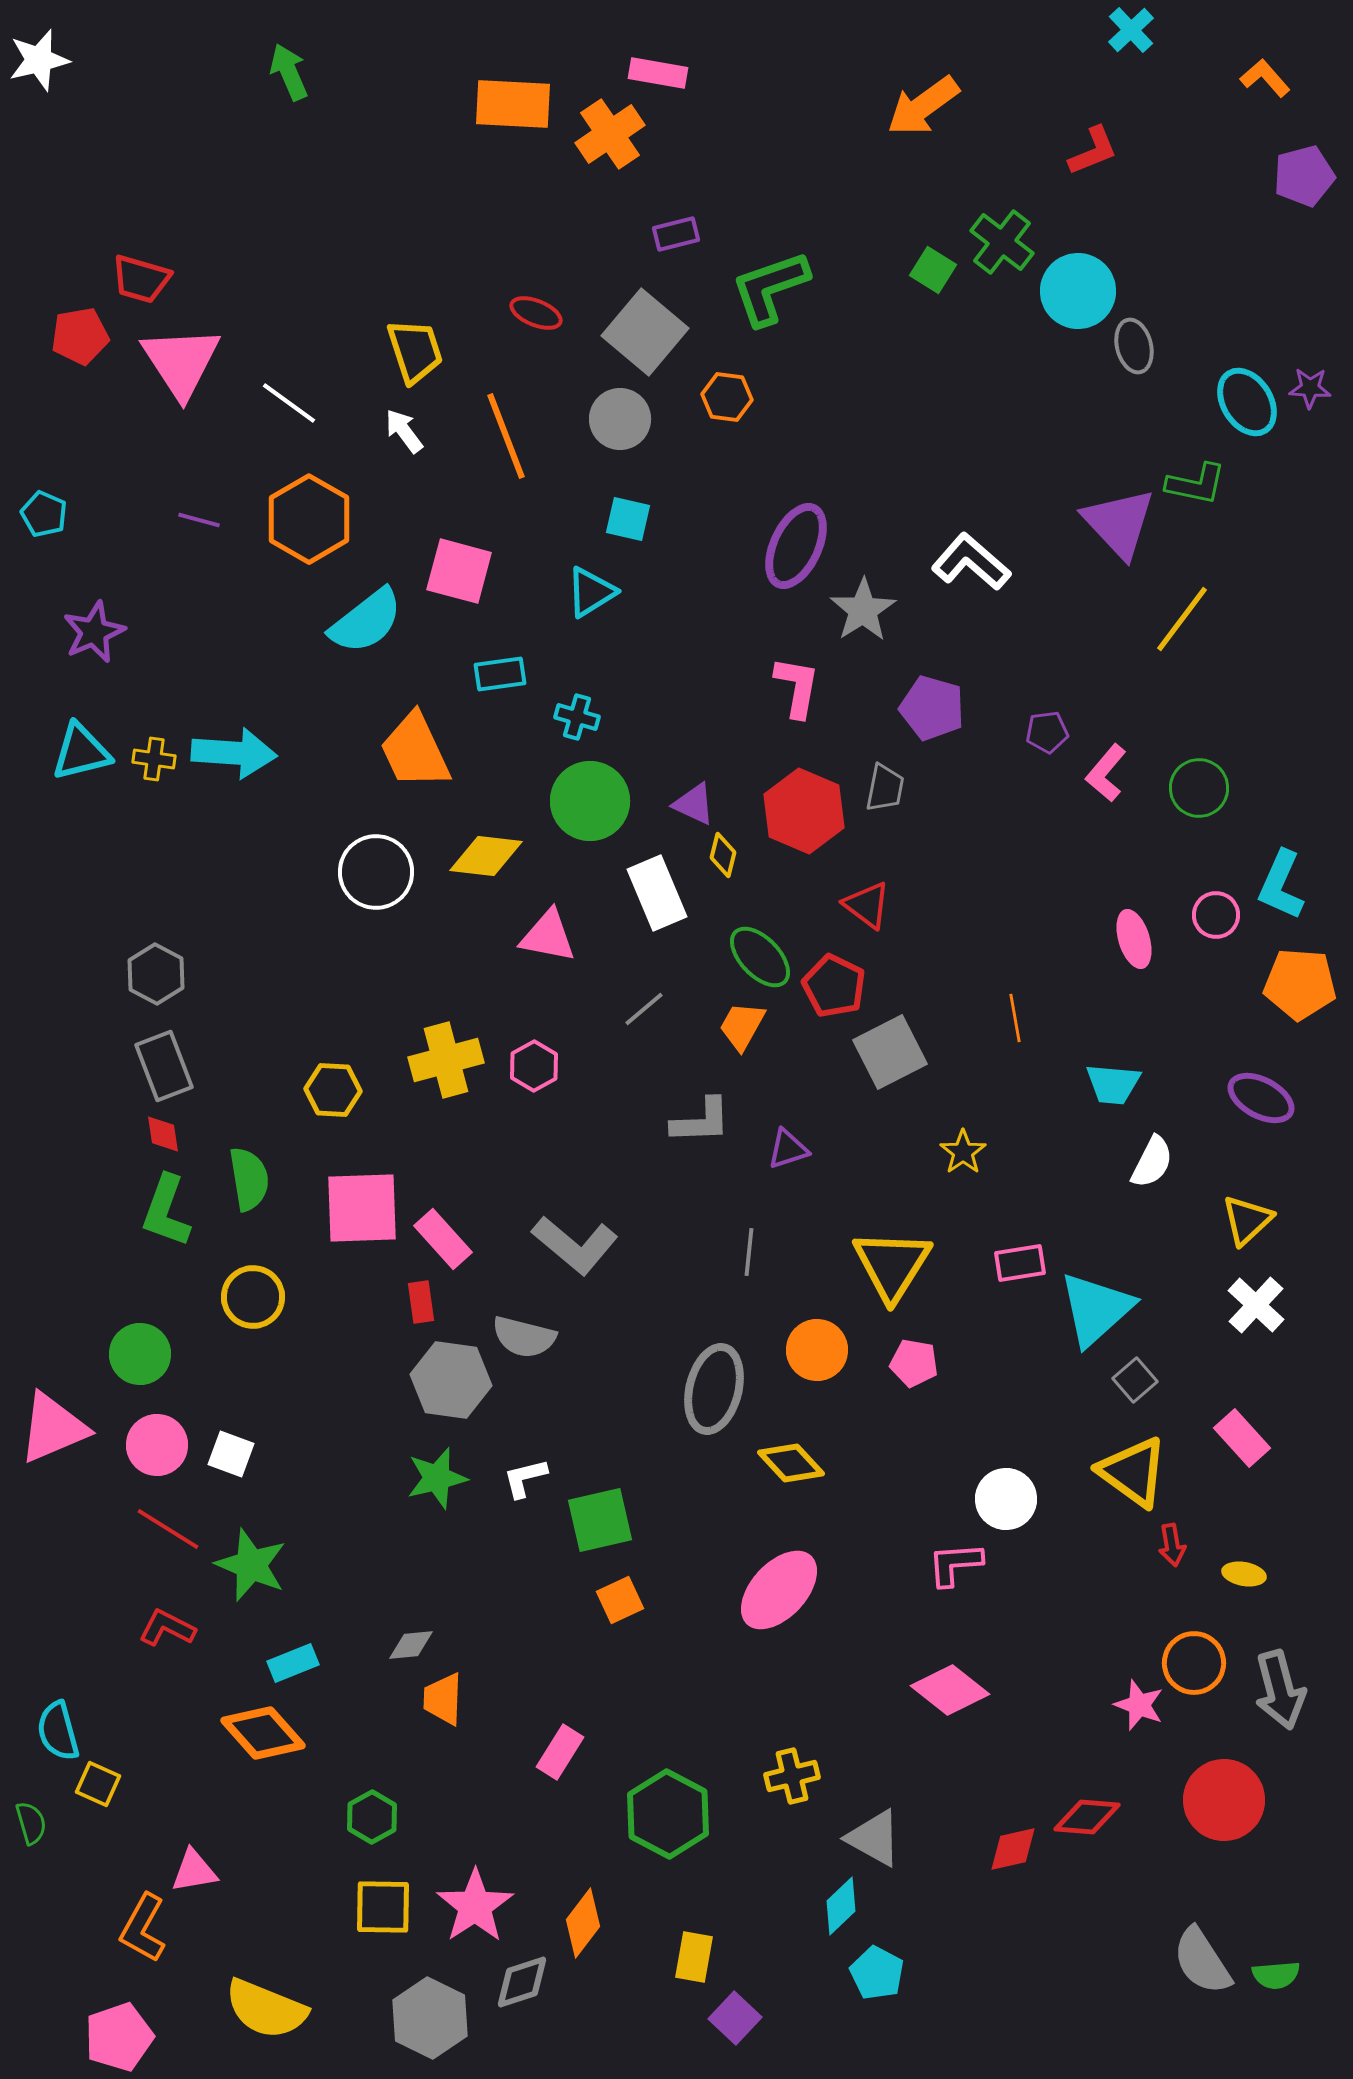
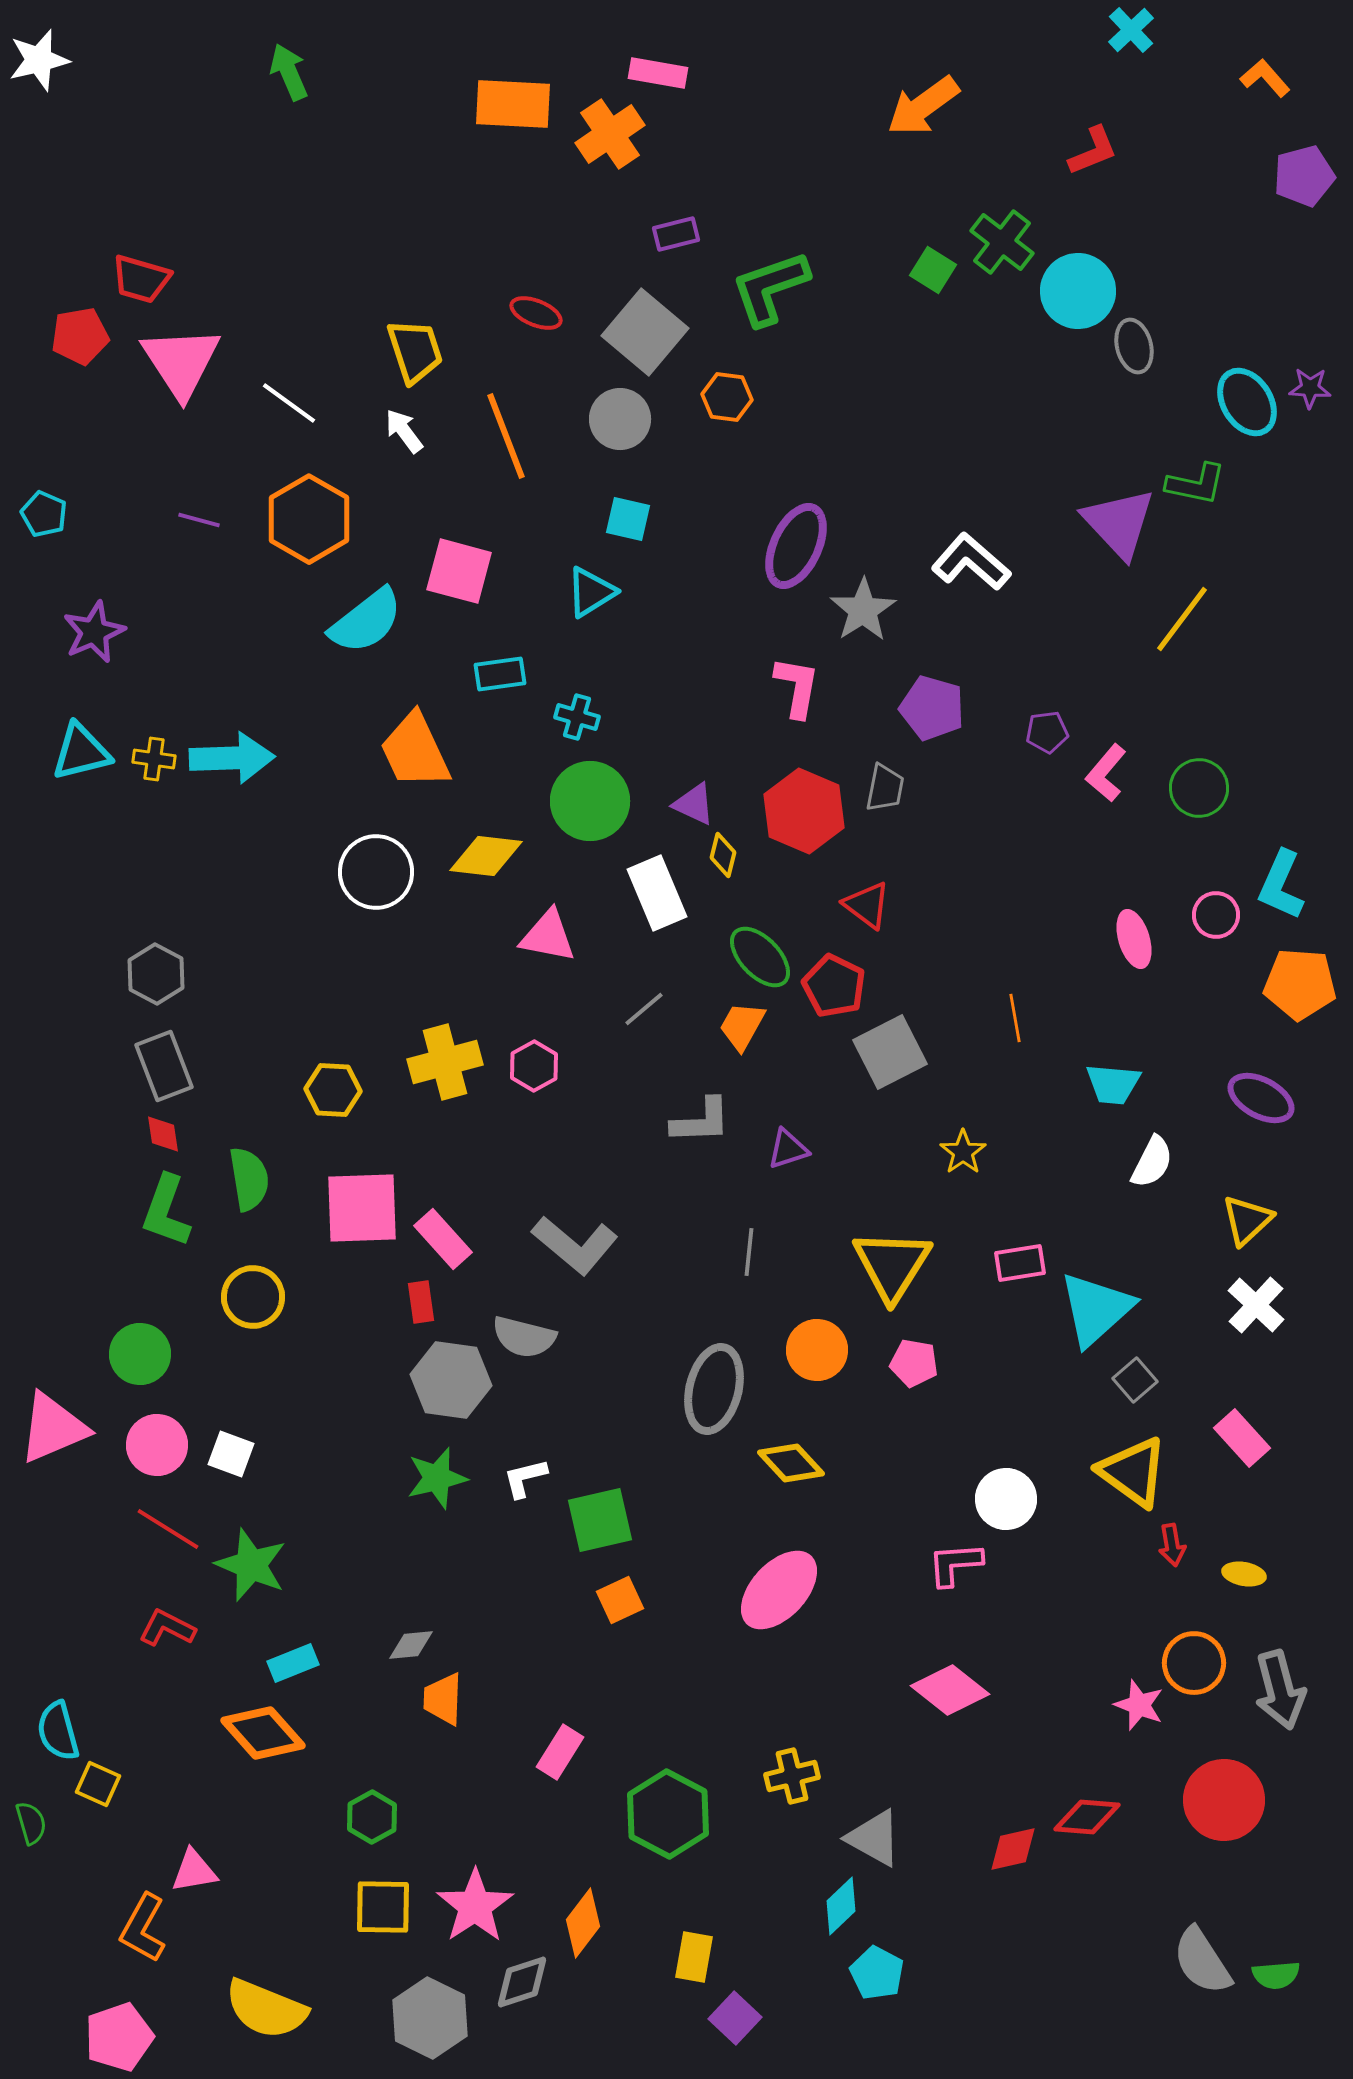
cyan arrow at (234, 753): moved 2 px left, 5 px down; rotated 6 degrees counterclockwise
yellow cross at (446, 1060): moved 1 px left, 2 px down
